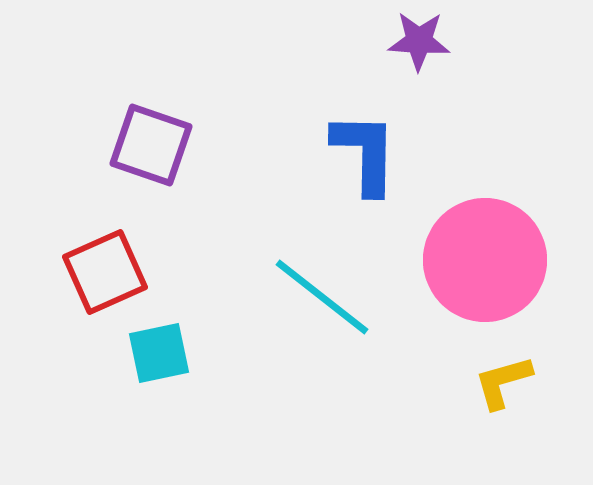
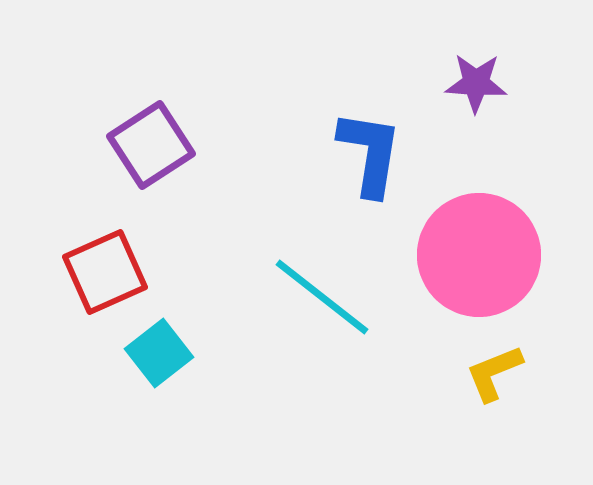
purple star: moved 57 px right, 42 px down
purple square: rotated 38 degrees clockwise
blue L-shape: moved 5 px right; rotated 8 degrees clockwise
pink circle: moved 6 px left, 5 px up
cyan square: rotated 26 degrees counterclockwise
yellow L-shape: moved 9 px left, 9 px up; rotated 6 degrees counterclockwise
